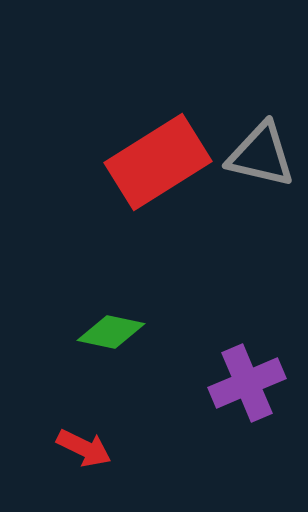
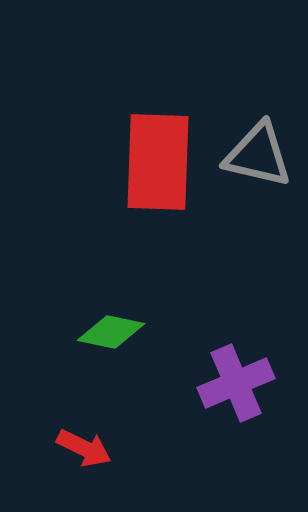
gray triangle: moved 3 px left
red rectangle: rotated 56 degrees counterclockwise
purple cross: moved 11 px left
